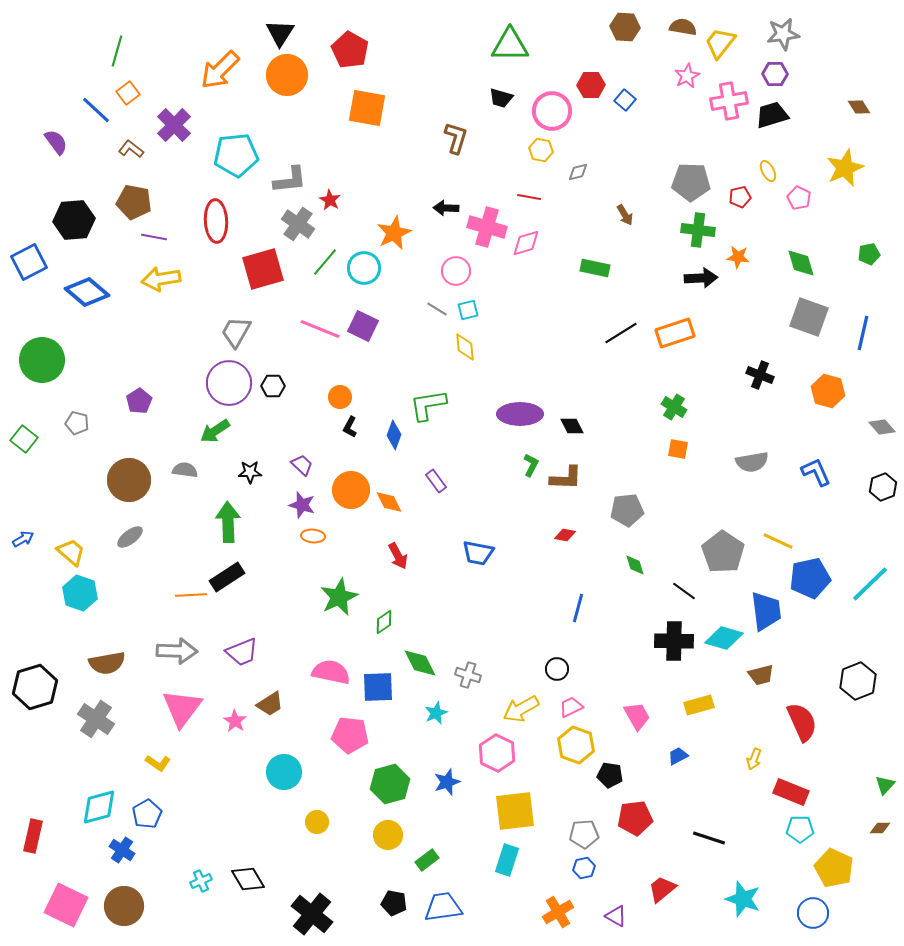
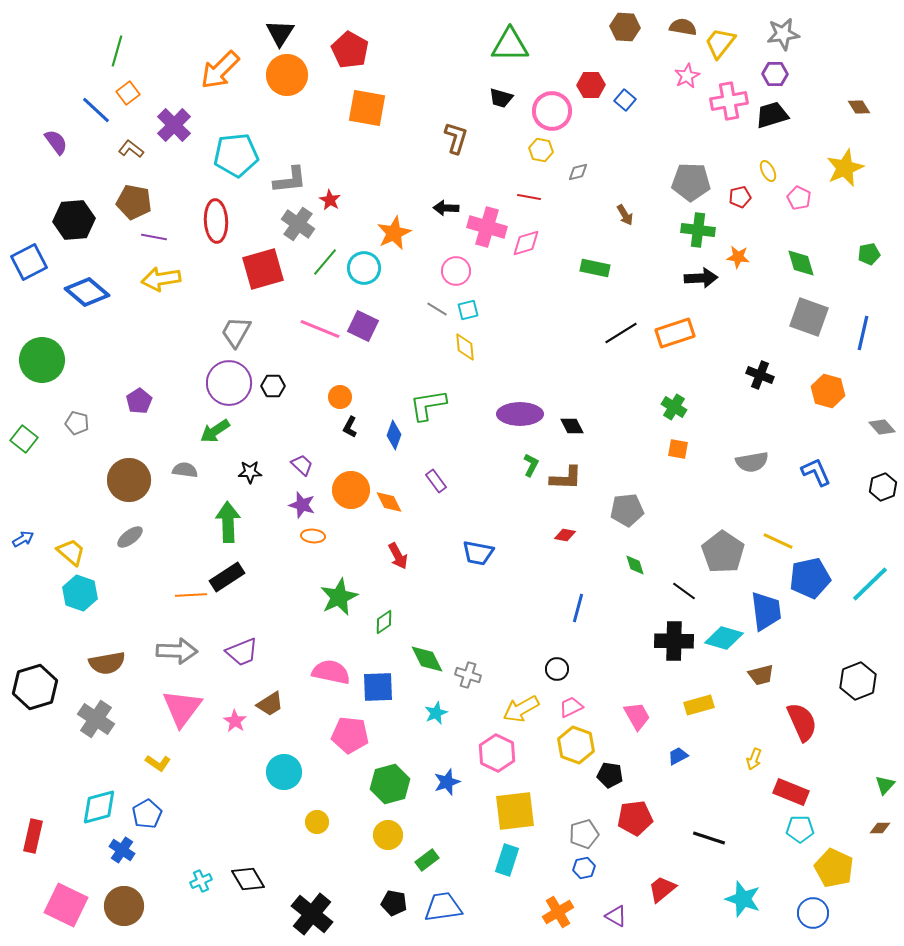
green diamond at (420, 663): moved 7 px right, 4 px up
gray pentagon at (584, 834): rotated 12 degrees counterclockwise
